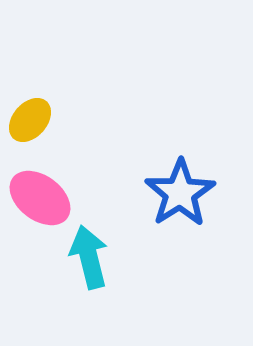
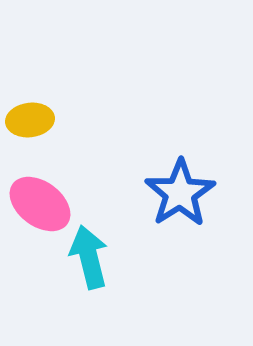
yellow ellipse: rotated 42 degrees clockwise
pink ellipse: moved 6 px down
